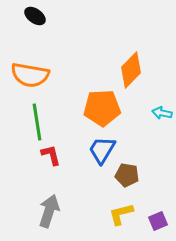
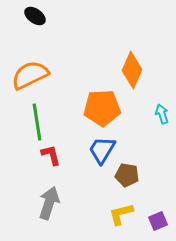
orange diamond: moved 1 px right; rotated 21 degrees counterclockwise
orange semicircle: rotated 144 degrees clockwise
cyan arrow: moved 1 px down; rotated 60 degrees clockwise
gray arrow: moved 8 px up
